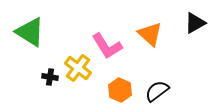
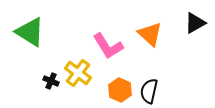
pink L-shape: moved 1 px right
yellow cross: moved 5 px down
black cross: moved 1 px right, 4 px down; rotated 14 degrees clockwise
black semicircle: moved 8 px left; rotated 40 degrees counterclockwise
